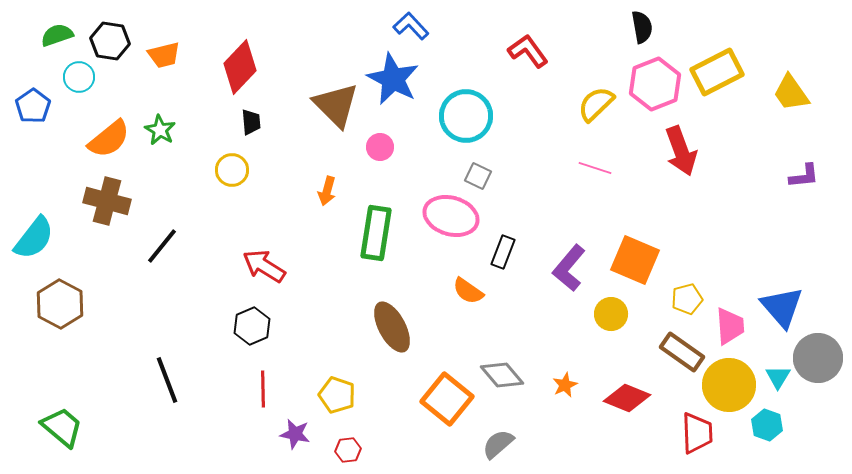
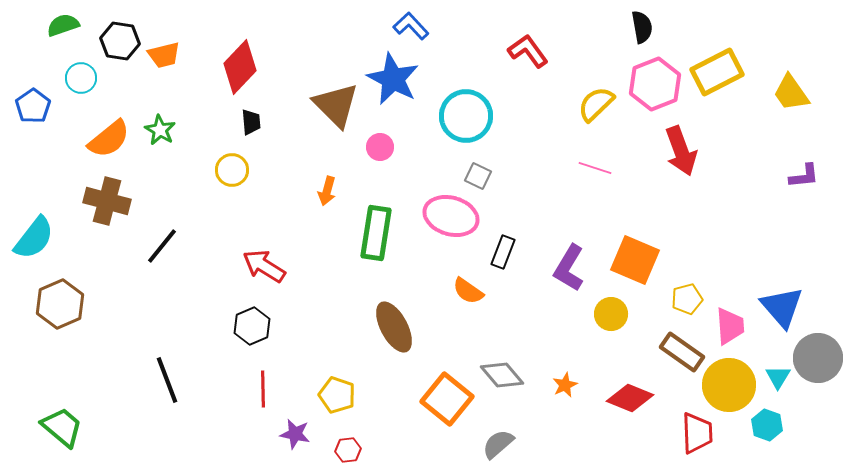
green semicircle at (57, 35): moved 6 px right, 10 px up
black hexagon at (110, 41): moved 10 px right
cyan circle at (79, 77): moved 2 px right, 1 px down
purple L-shape at (569, 268): rotated 9 degrees counterclockwise
brown hexagon at (60, 304): rotated 9 degrees clockwise
brown ellipse at (392, 327): moved 2 px right
red diamond at (627, 398): moved 3 px right
